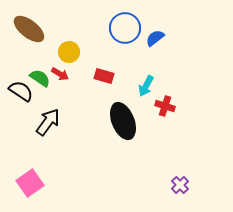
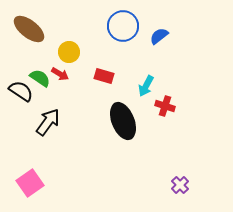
blue circle: moved 2 px left, 2 px up
blue semicircle: moved 4 px right, 2 px up
